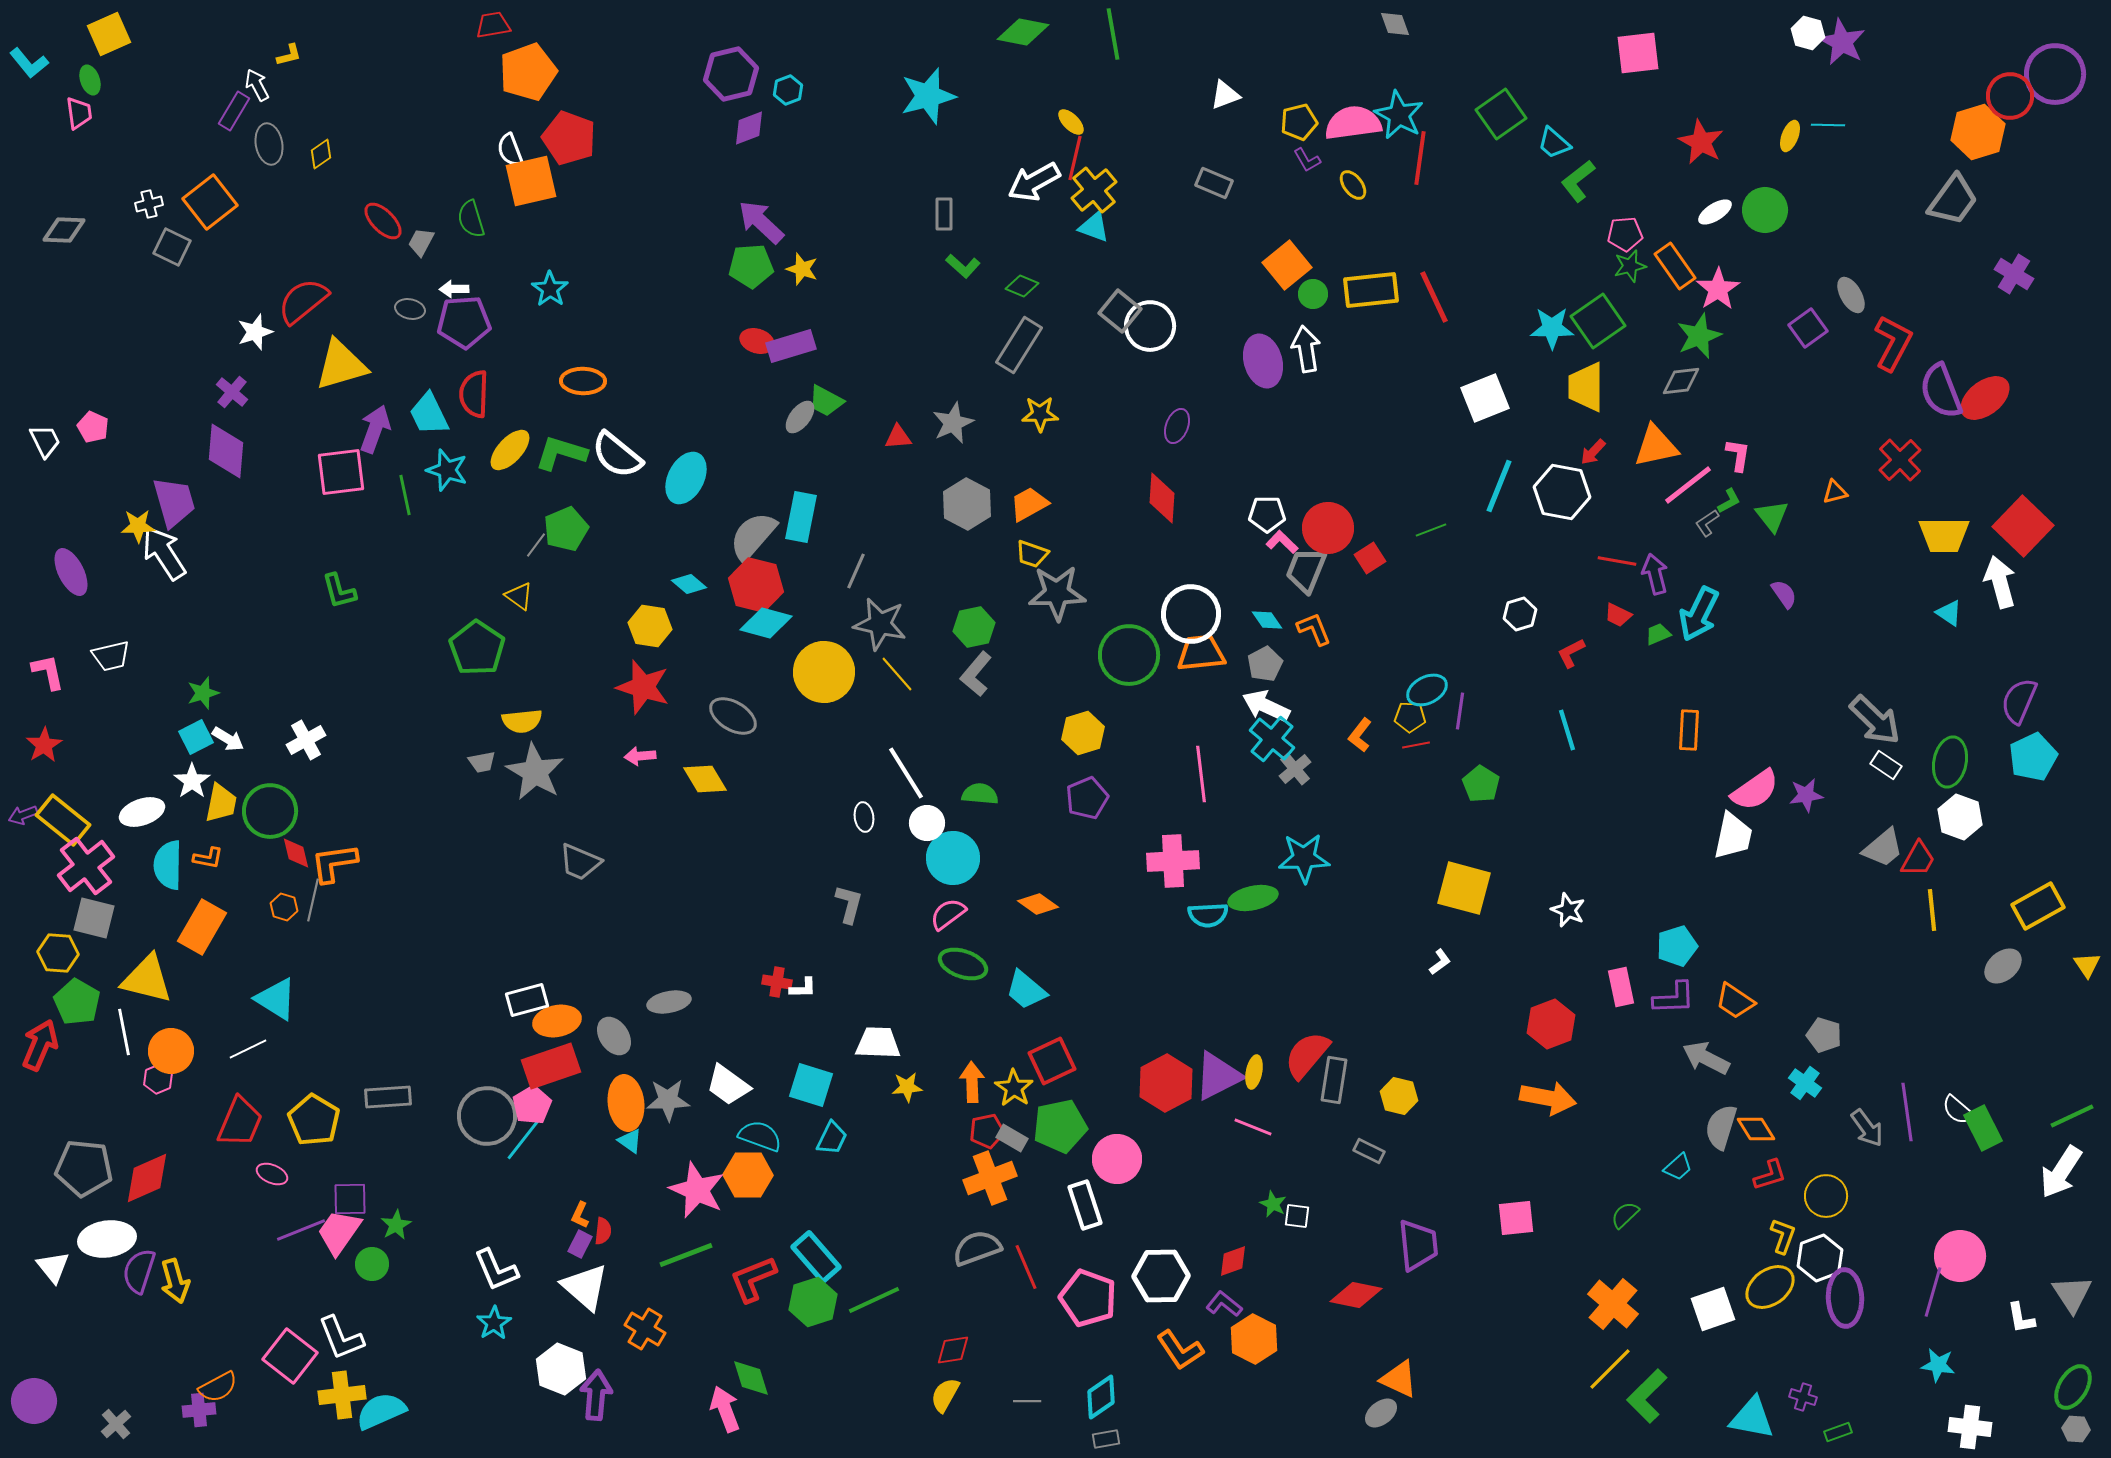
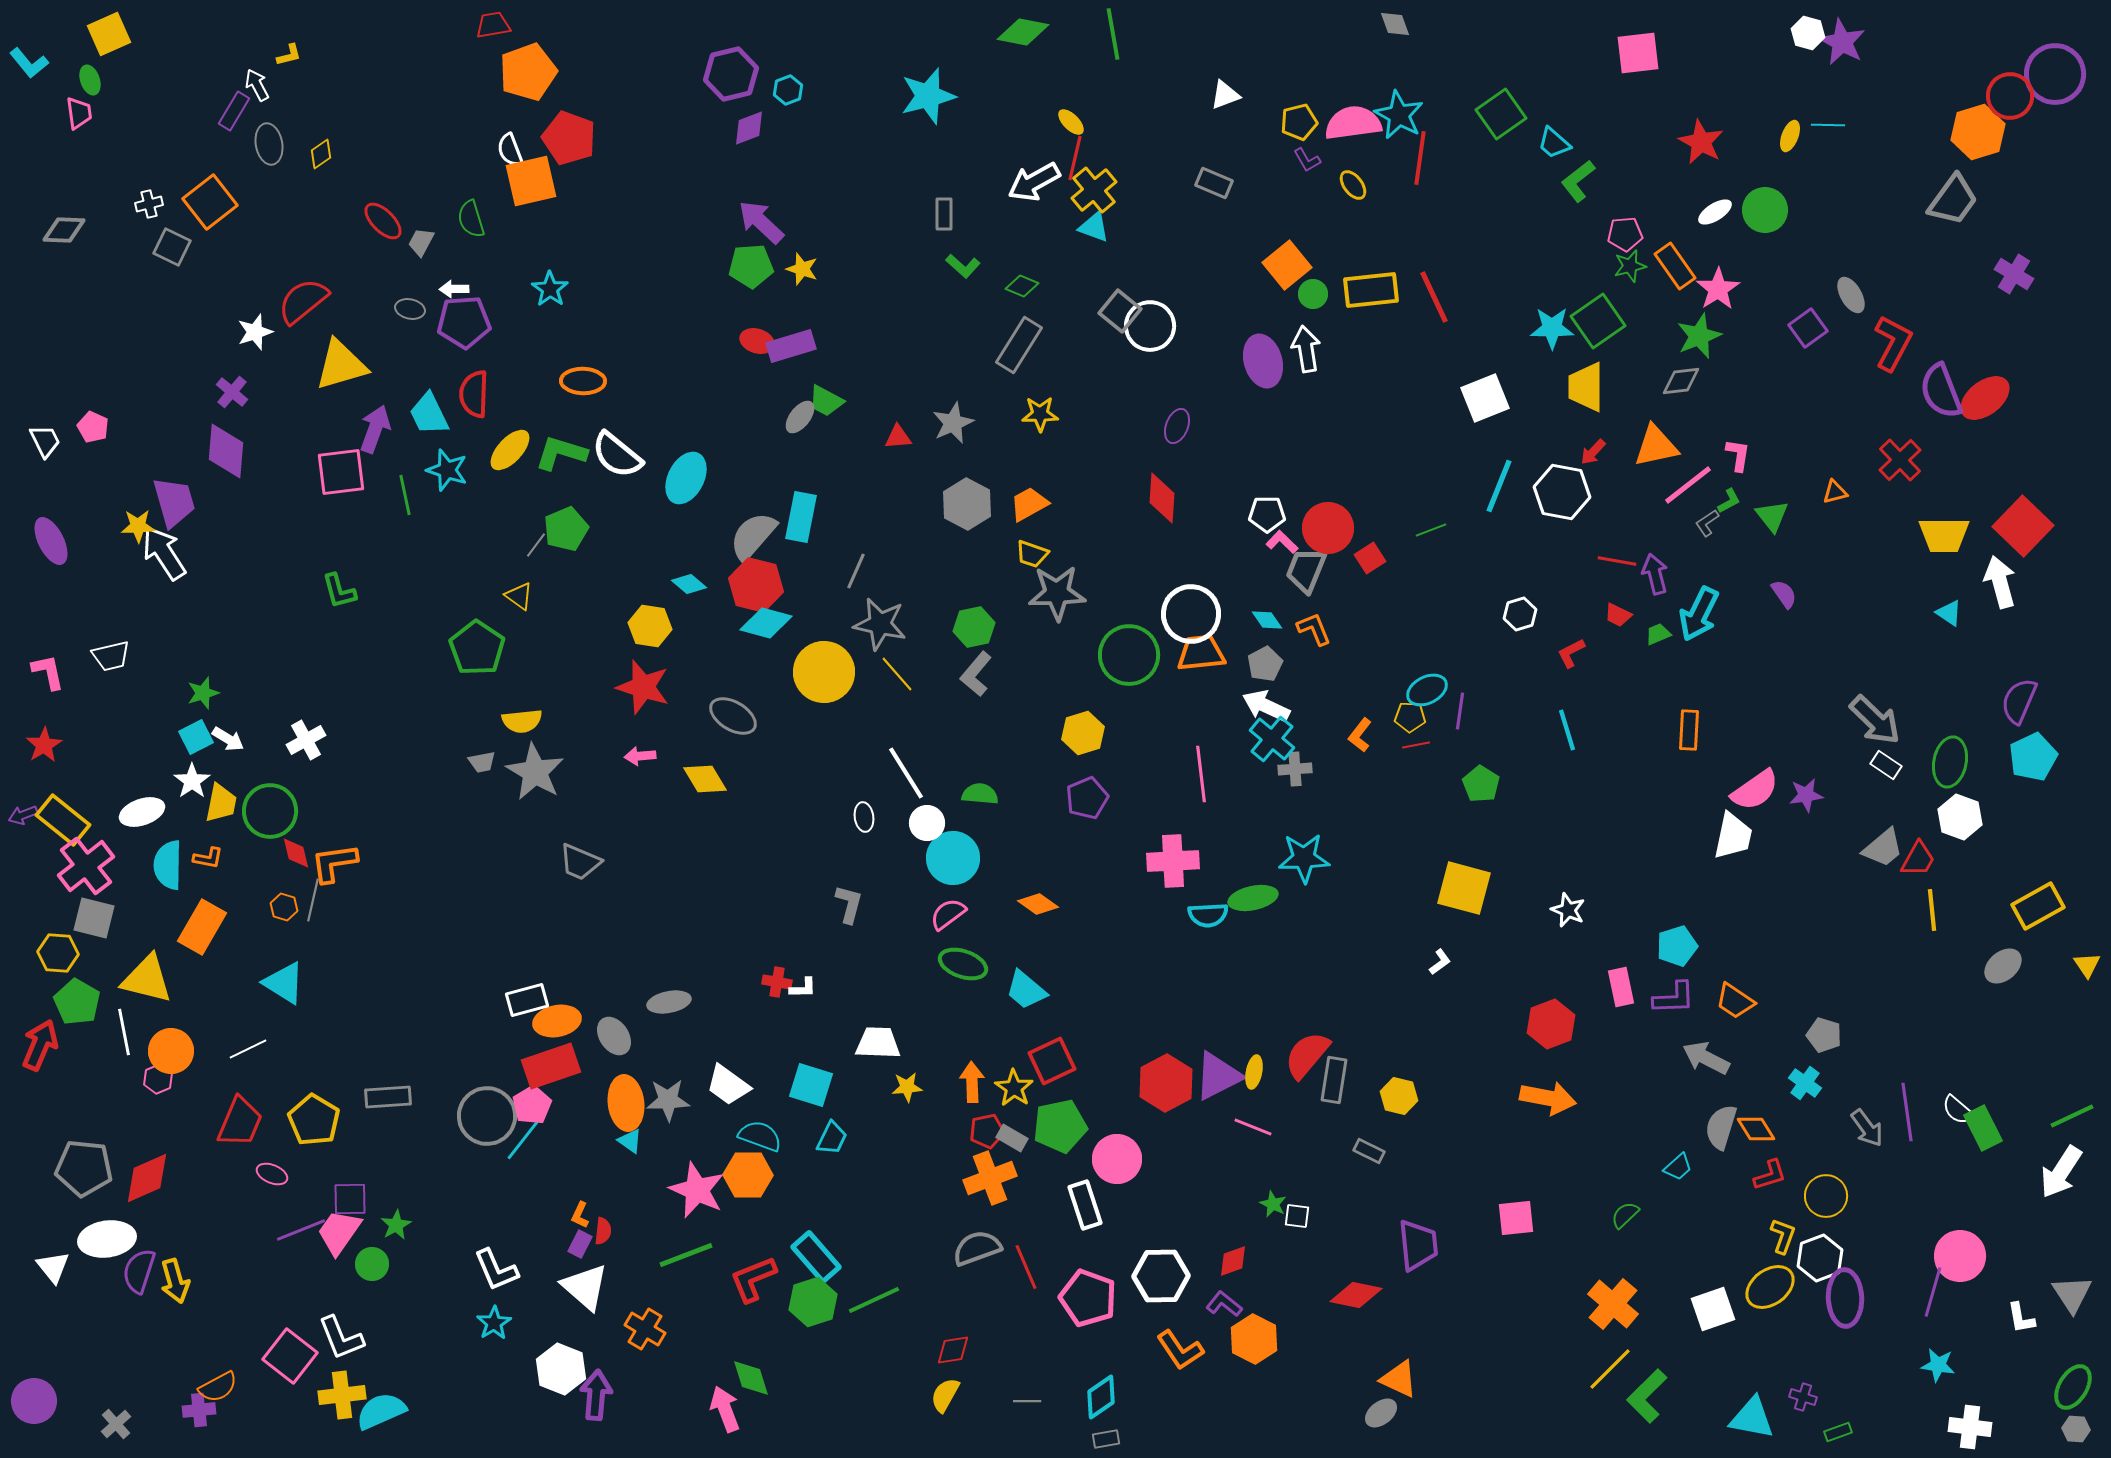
purple ellipse at (71, 572): moved 20 px left, 31 px up
gray cross at (1295, 769): rotated 36 degrees clockwise
cyan triangle at (276, 999): moved 8 px right, 16 px up
